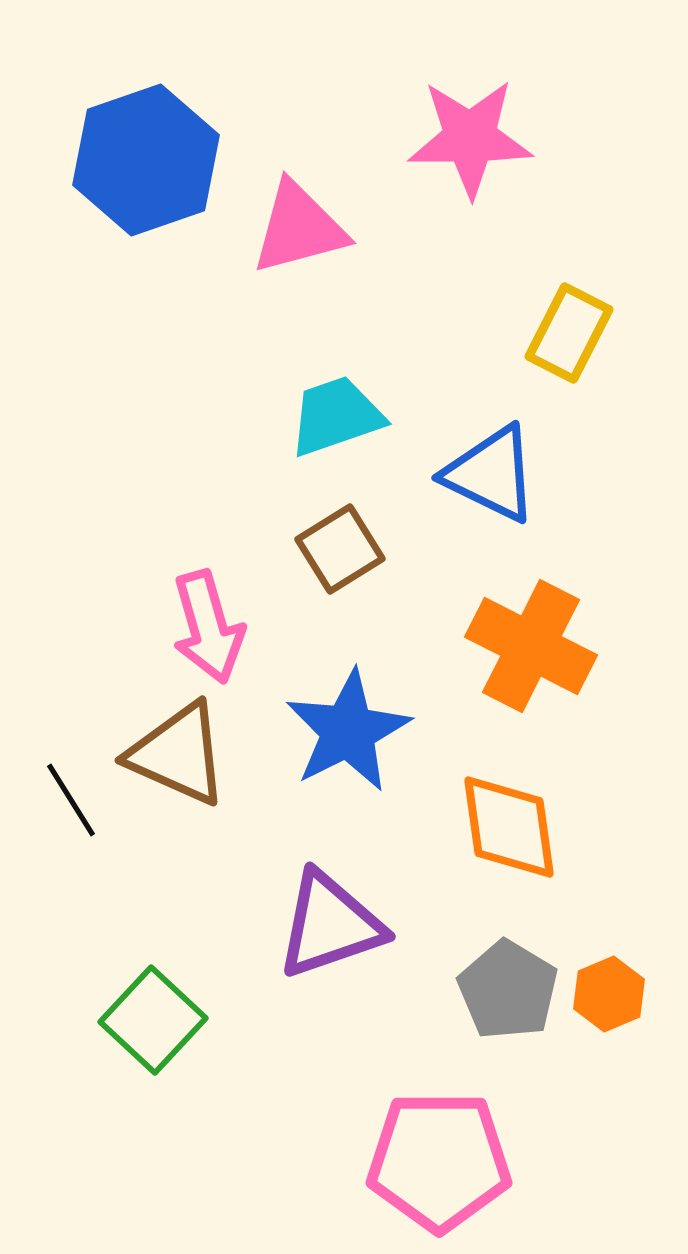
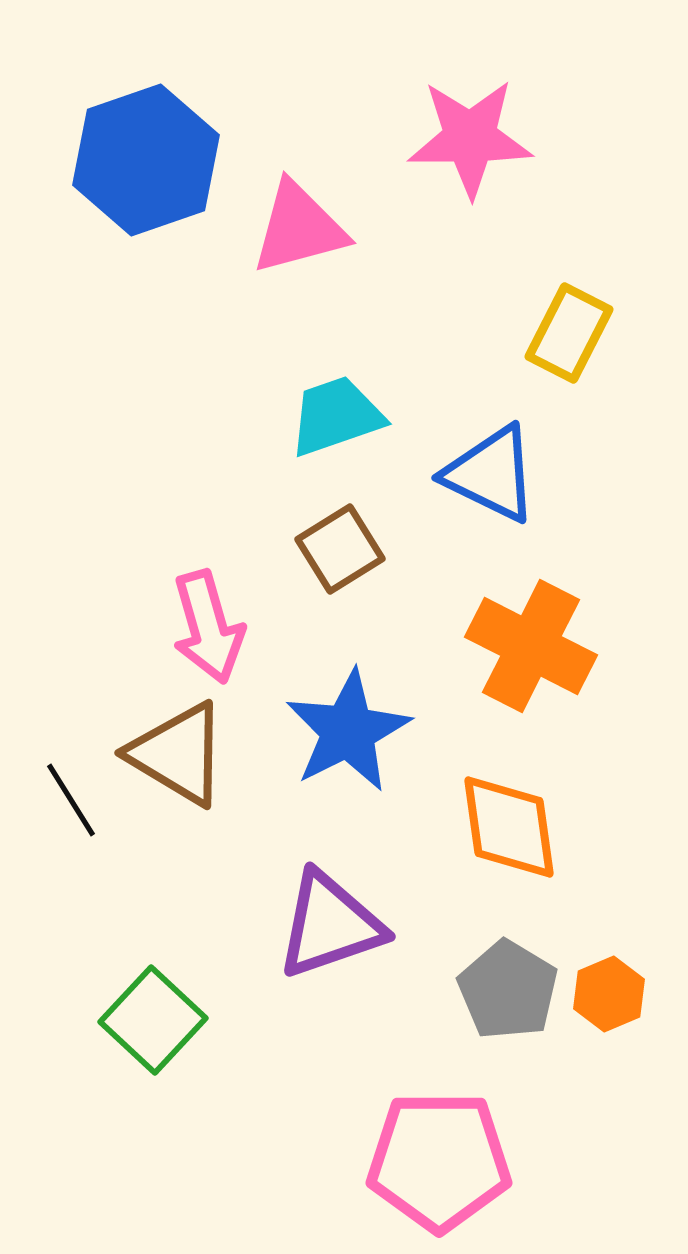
brown triangle: rotated 7 degrees clockwise
